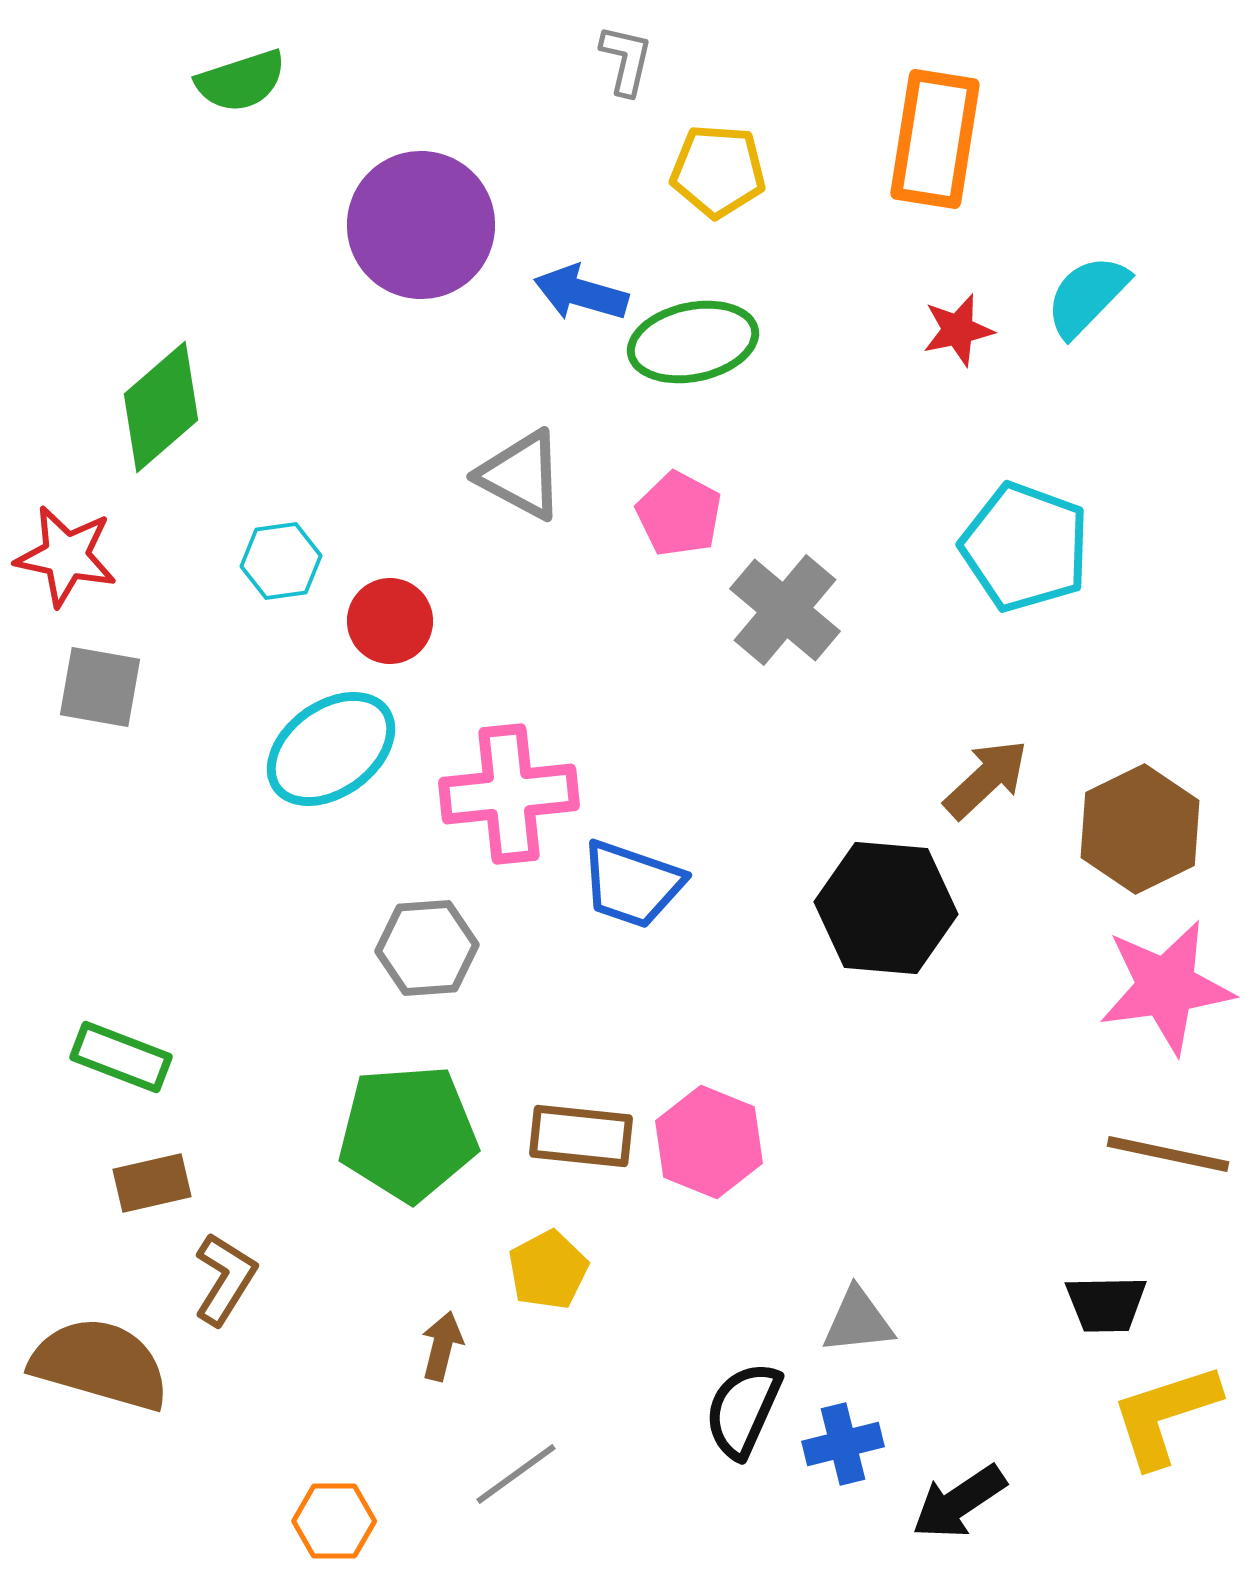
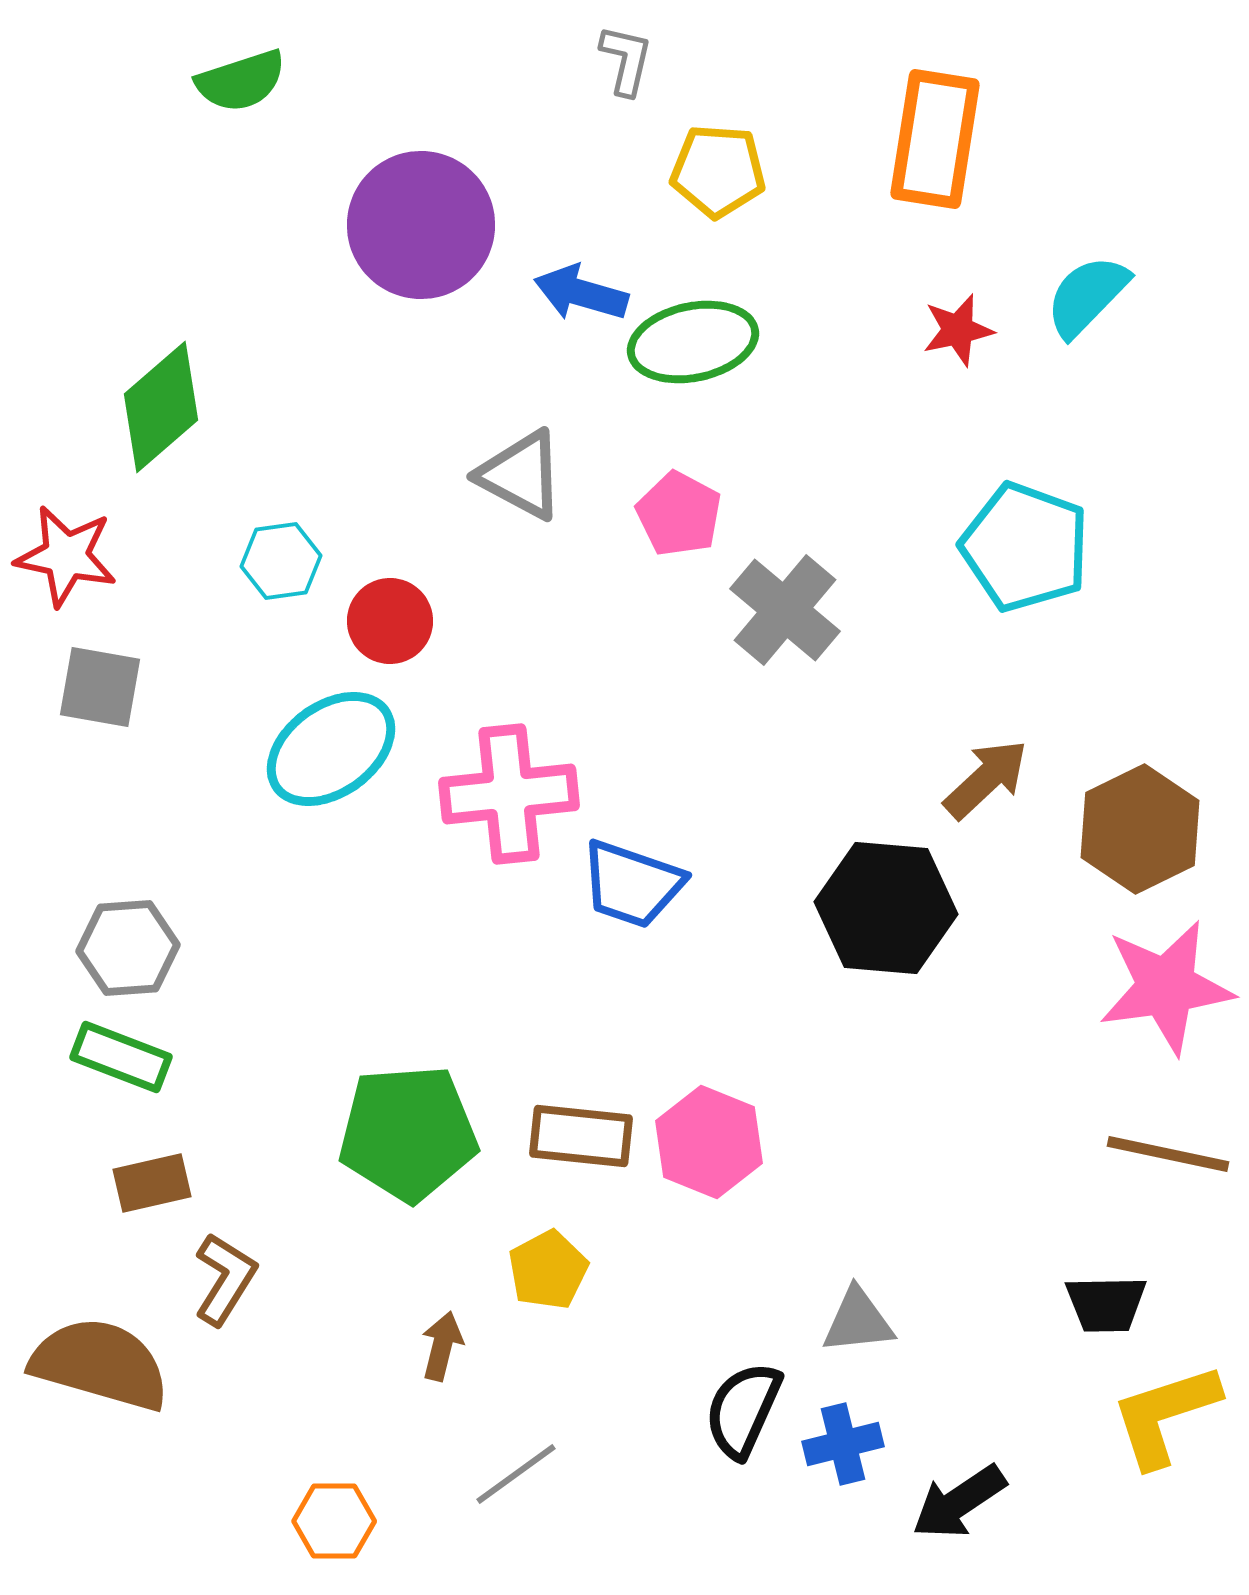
gray hexagon at (427, 948): moved 299 px left
